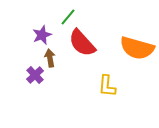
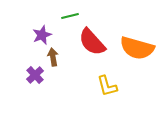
green line: moved 2 px right, 1 px up; rotated 36 degrees clockwise
red semicircle: moved 10 px right, 1 px up
brown arrow: moved 3 px right, 1 px up
yellow L-shape: rotated 20 degrees counterclockwise
